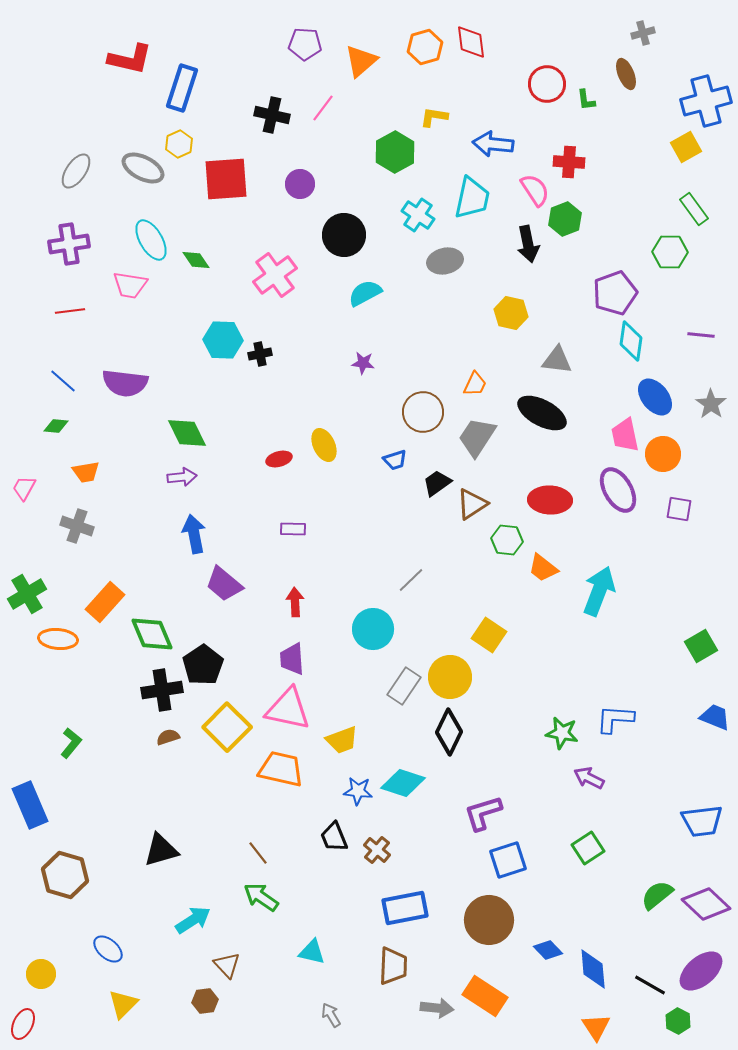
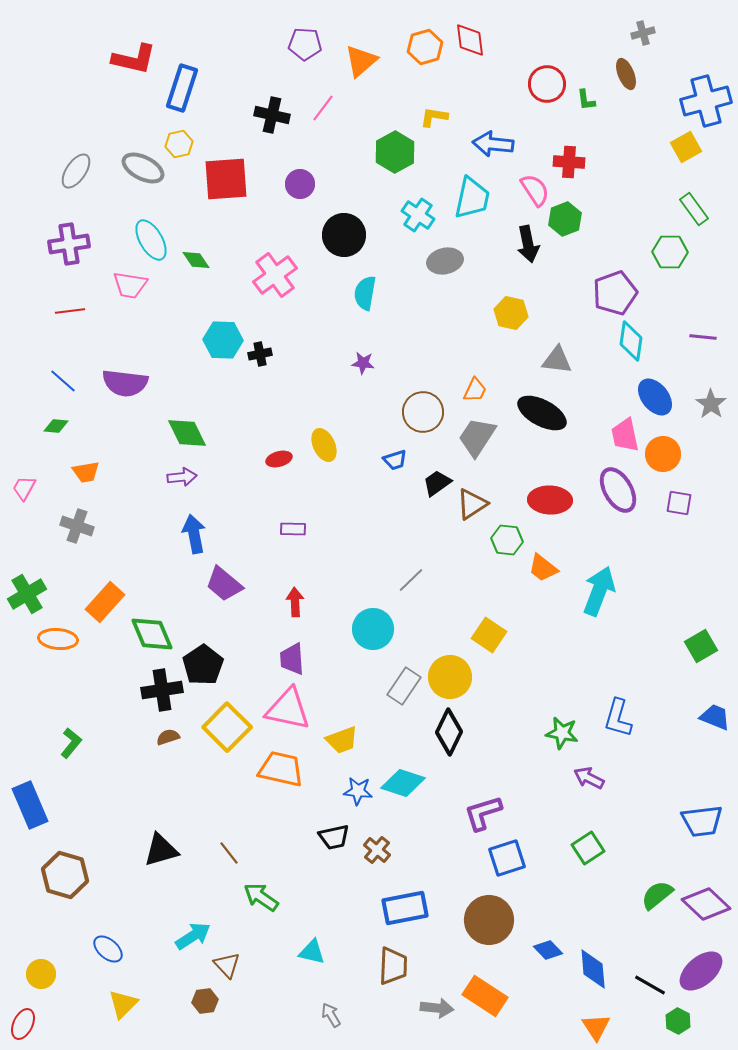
red diamond at (471, 42): moved 1 px left, 2 px up
red L-shape at (130, 59): moved 4 px right
yellow hexagon at (179, 144): rotated 12 degrees clockwise
cyan semicircle at (365, 293): rotated 52 degrees counterclockwise
purple line at (701, 335): moved 2 px right, 2 px down
orange trapezoid at (475, 384): moved 6 px down
purple square at (679, 509): moved 6 px up
blue L-shape at (615, 719): moved 3 px right, 1 px up; rotated 78 degrees counterclockwise
black trapezoid at (334, 837): rotated 80 degrees counterclockwise
brown line at (258, 853): moved 29 px left
blue square at (508, 860): moved 1 px left, 2 px up
cyan arrow at (193, 920): moved 16 px down
